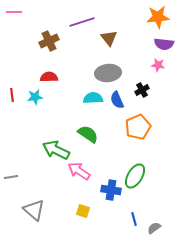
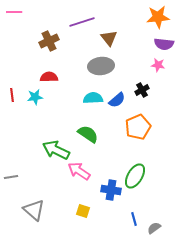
gray ellipse: moved 7 px left, 7 px up
blue semicircle: rotated 108 degrees counterclockwise
